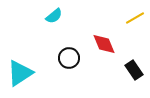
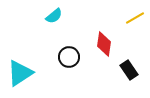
red diamond: rotated 30 degrees clockwise
black circle: moved 1 px up
black rectangle: moved 5 px left
